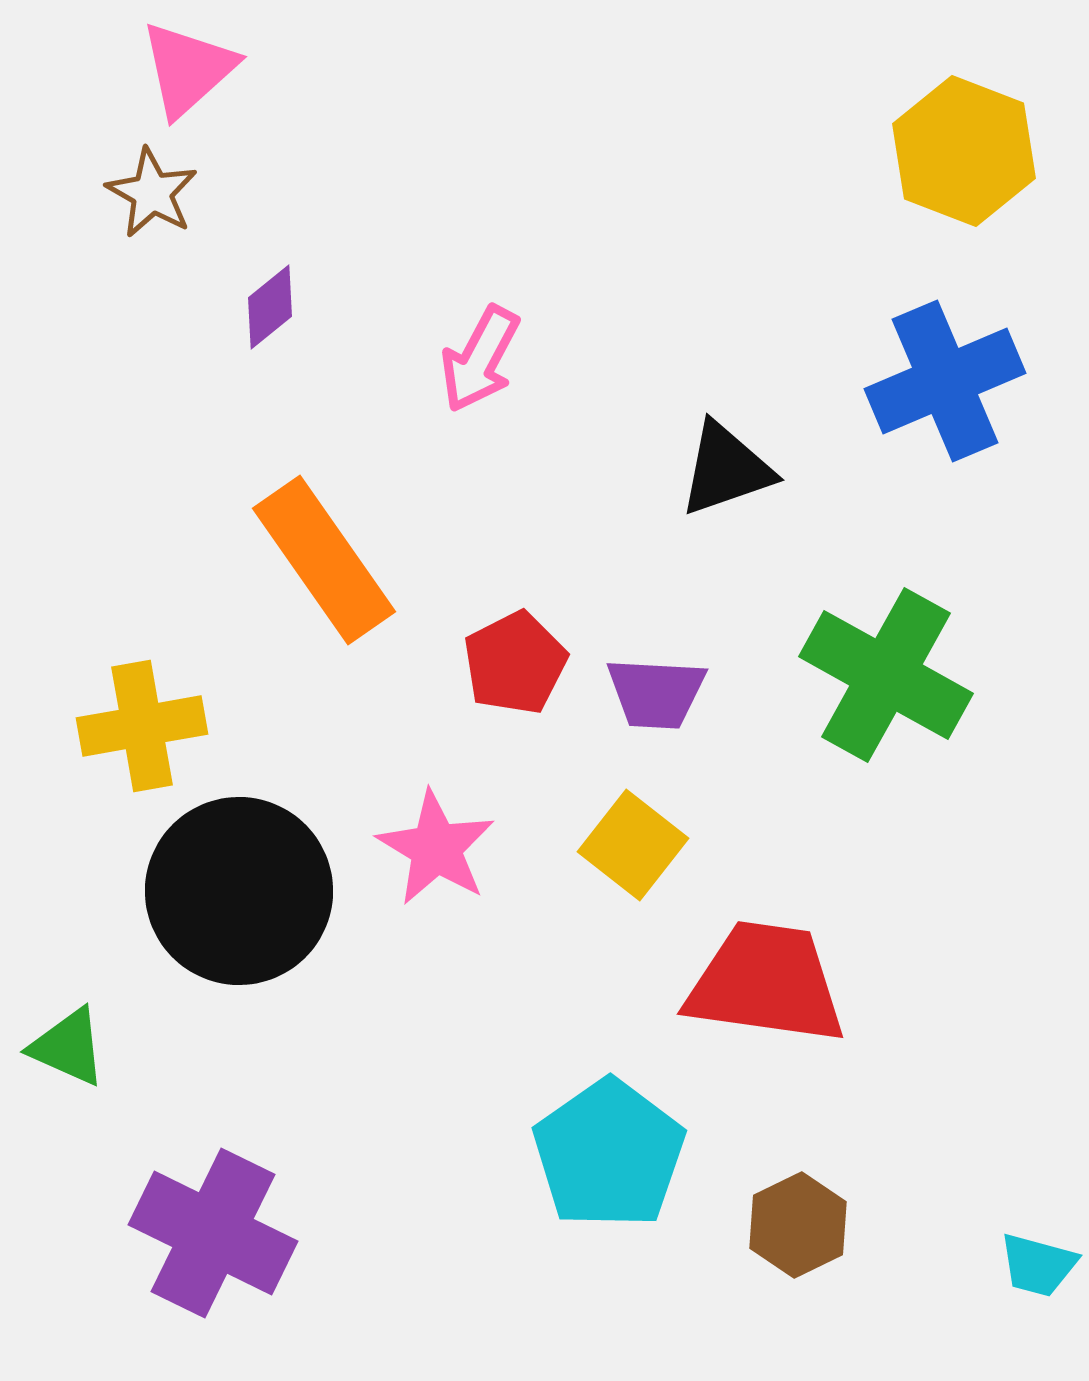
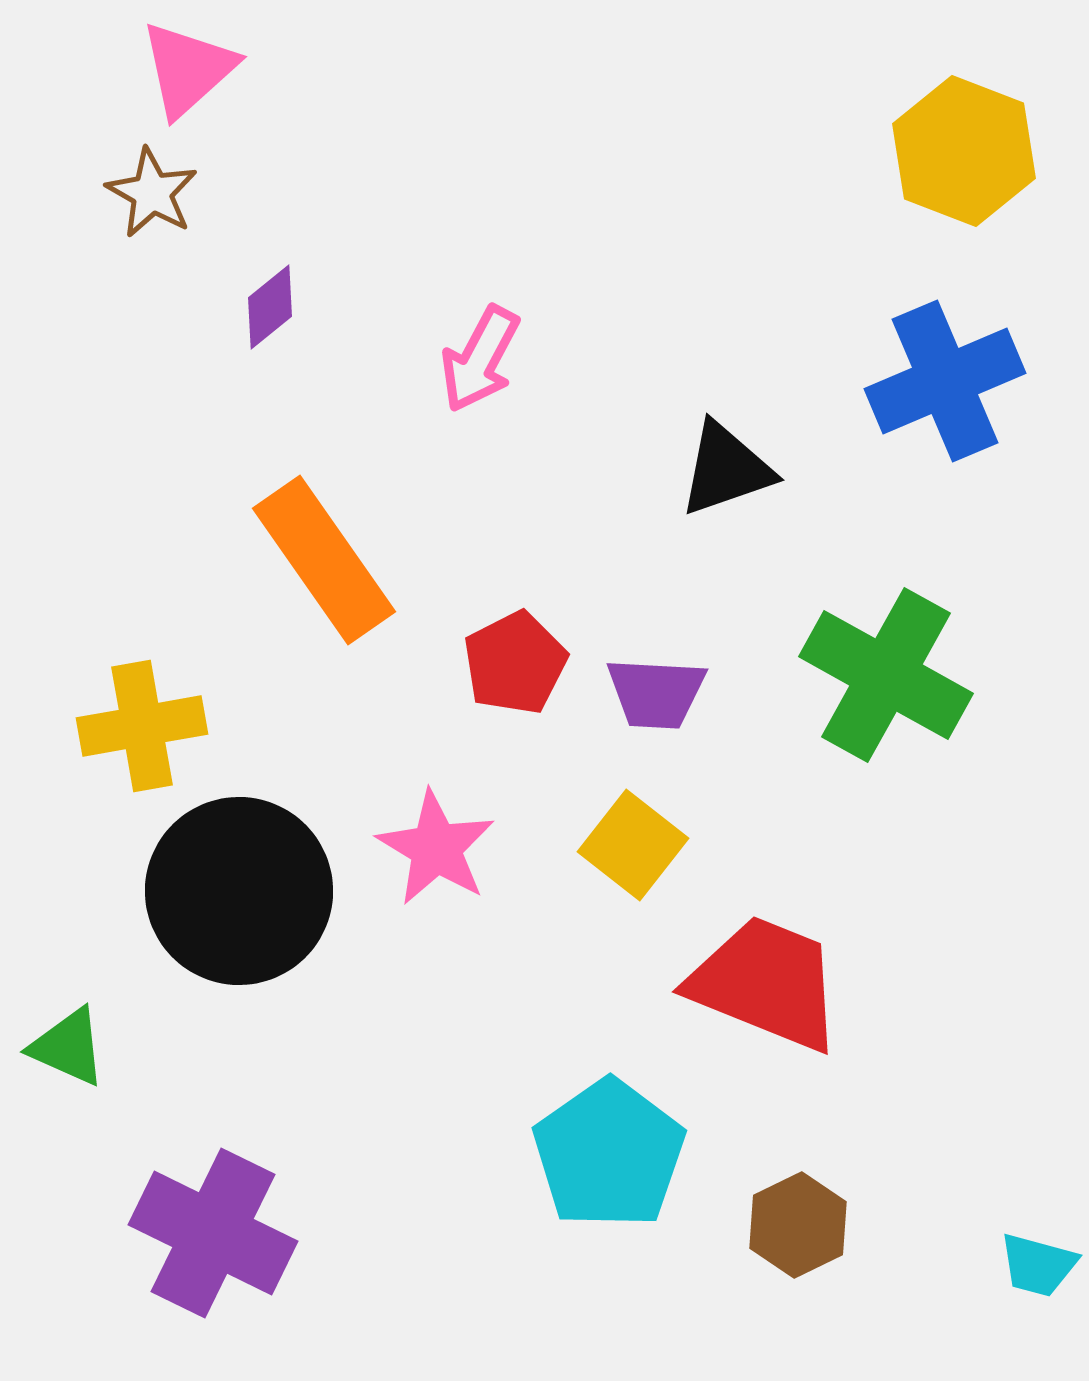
red trapezoid: rotated 14 degrees clockwise
